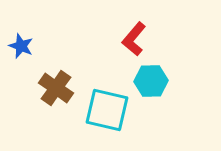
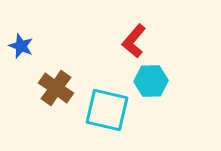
red L-shape: moved 2 px down
